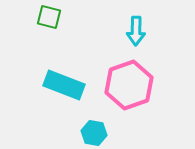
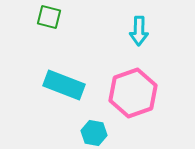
cyan arrow: moved 3 px right
pink hexagon: moved 4 px right, 8 px down
